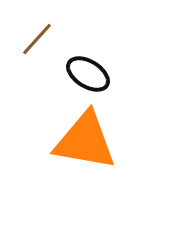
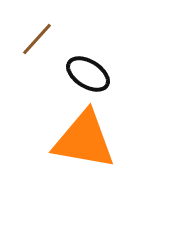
orange triangle: moved 1 px left, 1 px up
